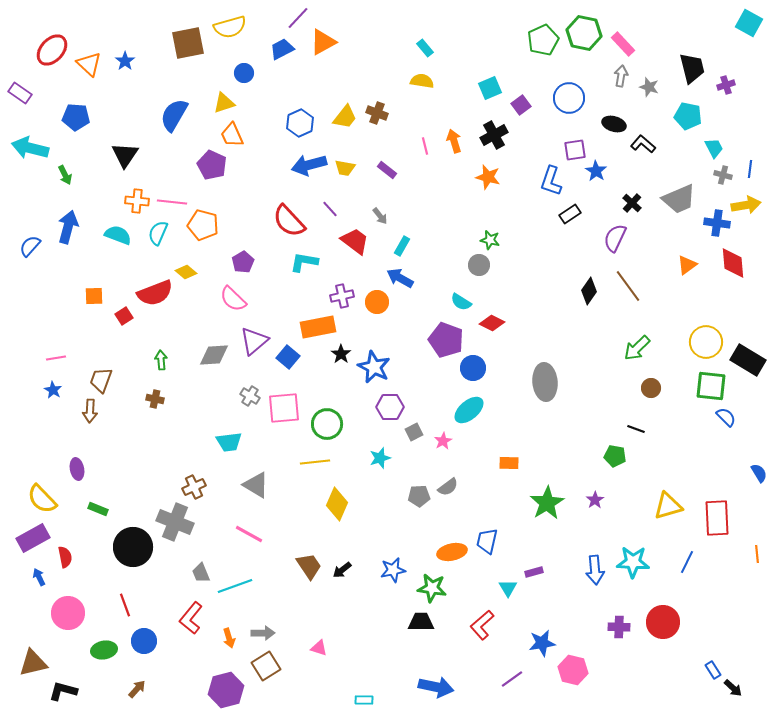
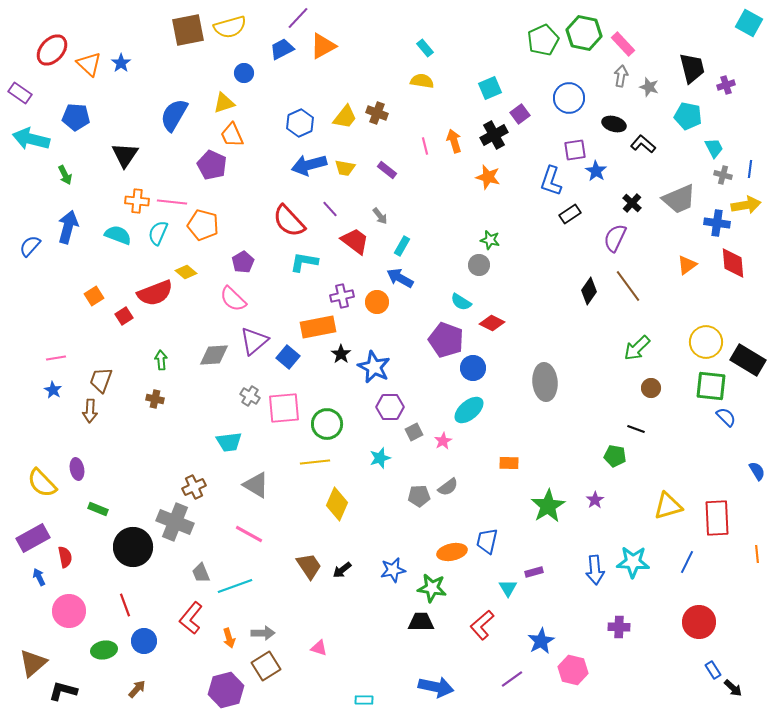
orange triangle at (323, 42): moved 4 px down
brown square at (188, 43): moved 13 px up
blue star at (125, 61): moved 4 px left, 2 px down
purple square at (521, 105): moved 1 px left, 9 px down
cyan arrow at (30, 148): moved 1 px right, 9 px up
orange square at (94, 296): rotated 30 degrees counterclockwise
blue semicircle at (759, 473): moved 2 px left, 2 px up
yellow semicircle at (42, 499): moved 16 px up
green star at (547, 503): moved 1 px right, 3 px down
pink circle at (68, 613): moved 1 px right, 2 px up
red circle at (663, 622): moved 36 px right
blue star at (542, 643): moved 1 px left, 2 px up; rotated 20 degrees counterclockwise
brown triangle at (33, 663): rotated 28 degrees counterclockwise
